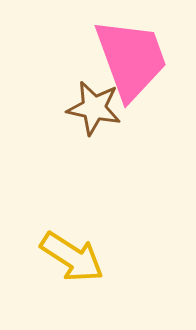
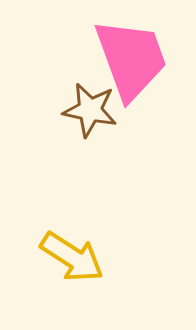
brown star: moved 4 px left, 2 px down
